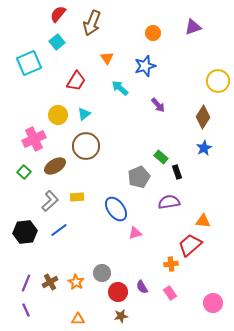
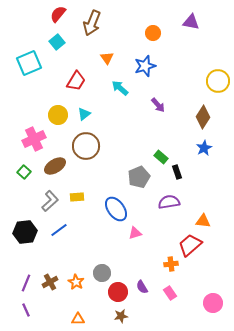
purple triangle at (193, 27): moved 2 px left, 5 px up; rotated 30 degrees clockwise
